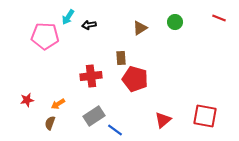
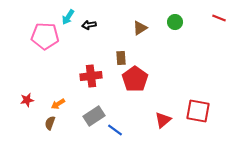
red pentagon: rotated 20 degrees clockwise
red square: moved 7 px left, 5 px up
